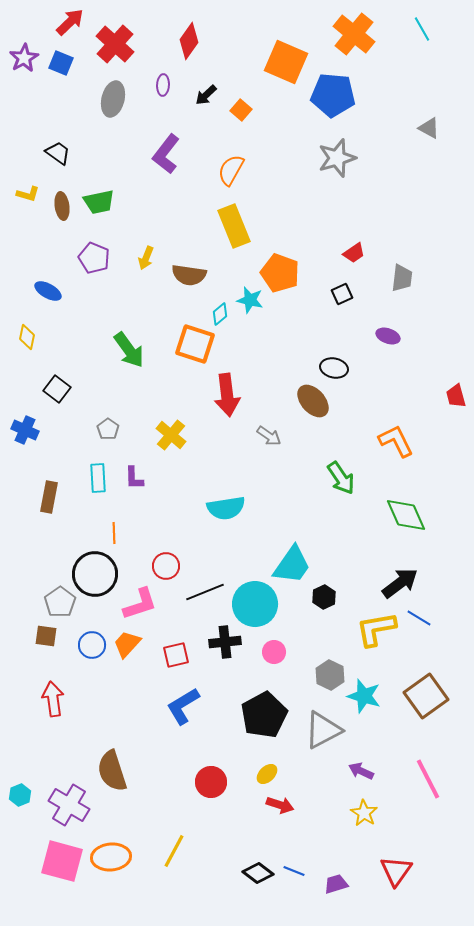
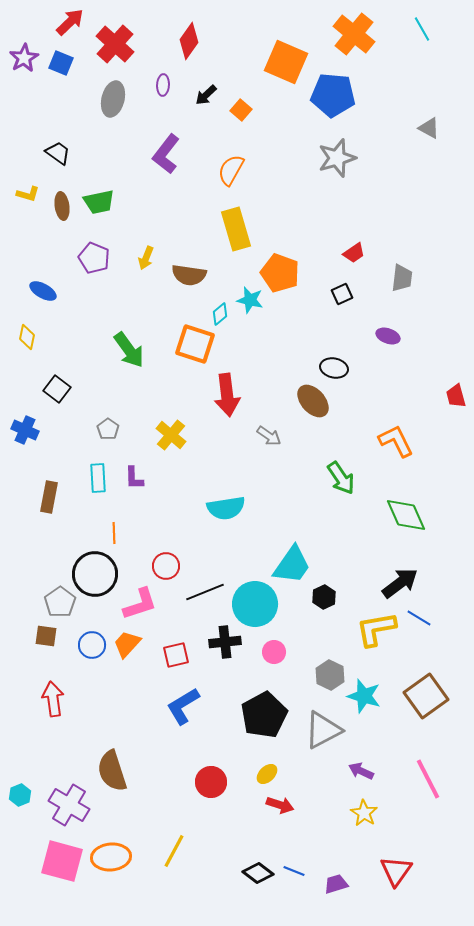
yellow rectangle at (234, 226): moved 2 px right, 3 px down; rotated 6 degrees clockwise
blue ellipse at (48, 291): moved 5 px left
